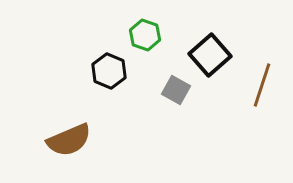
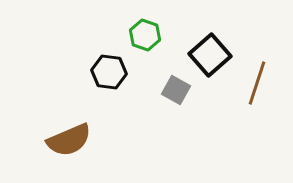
black hexagon: moved 1 px down; rotated 16 degrees counterclockwise
brown line: moved 5 px left, 2 px up
